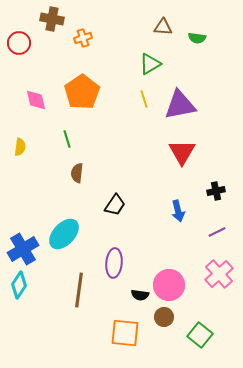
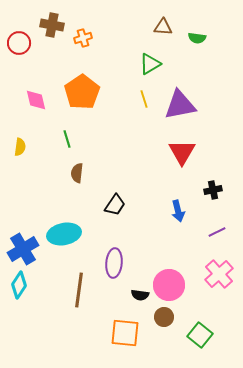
brown cross: moved 6 px down
black cross: moved 3 px left, 1 px up
cyan ellipse: rotated 36 degrees clockwise
